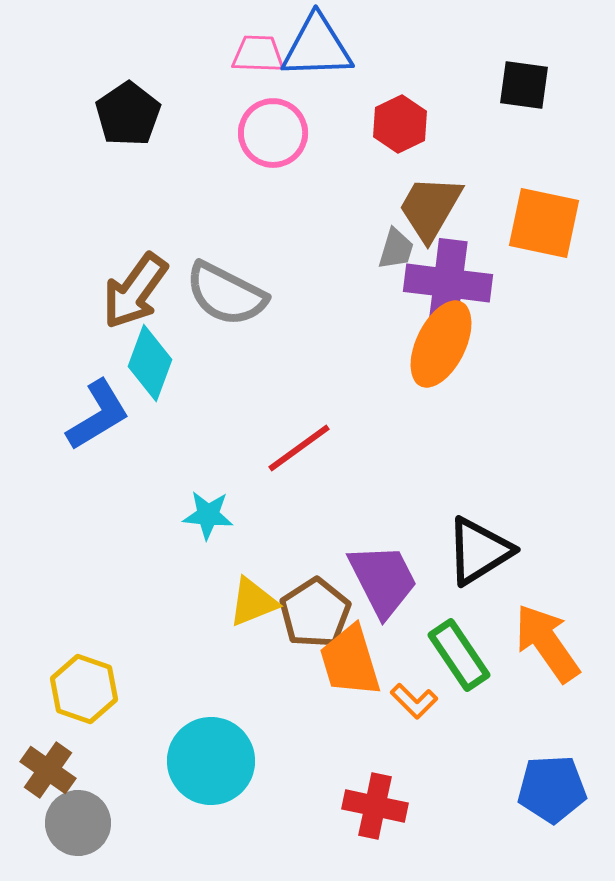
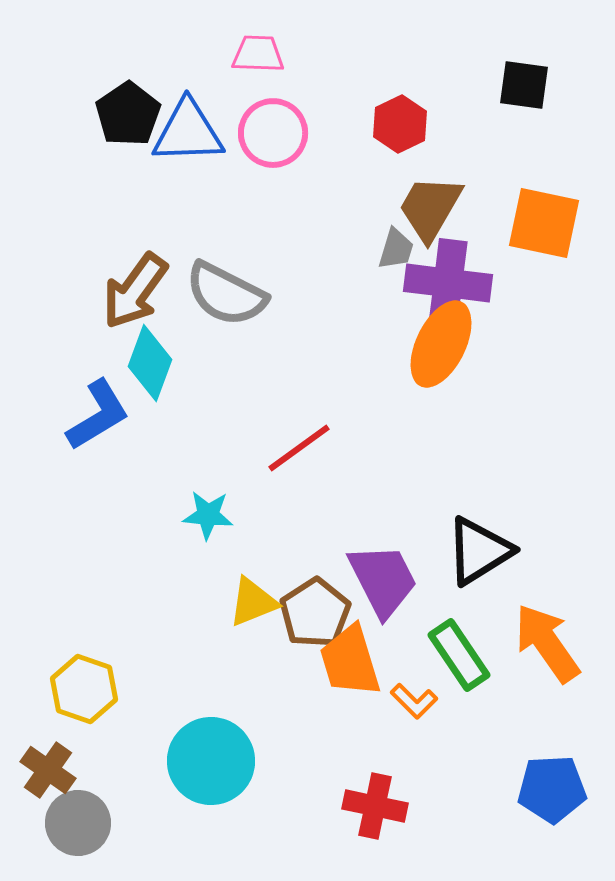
blue triangle: moved 129 px left, 85 px down
